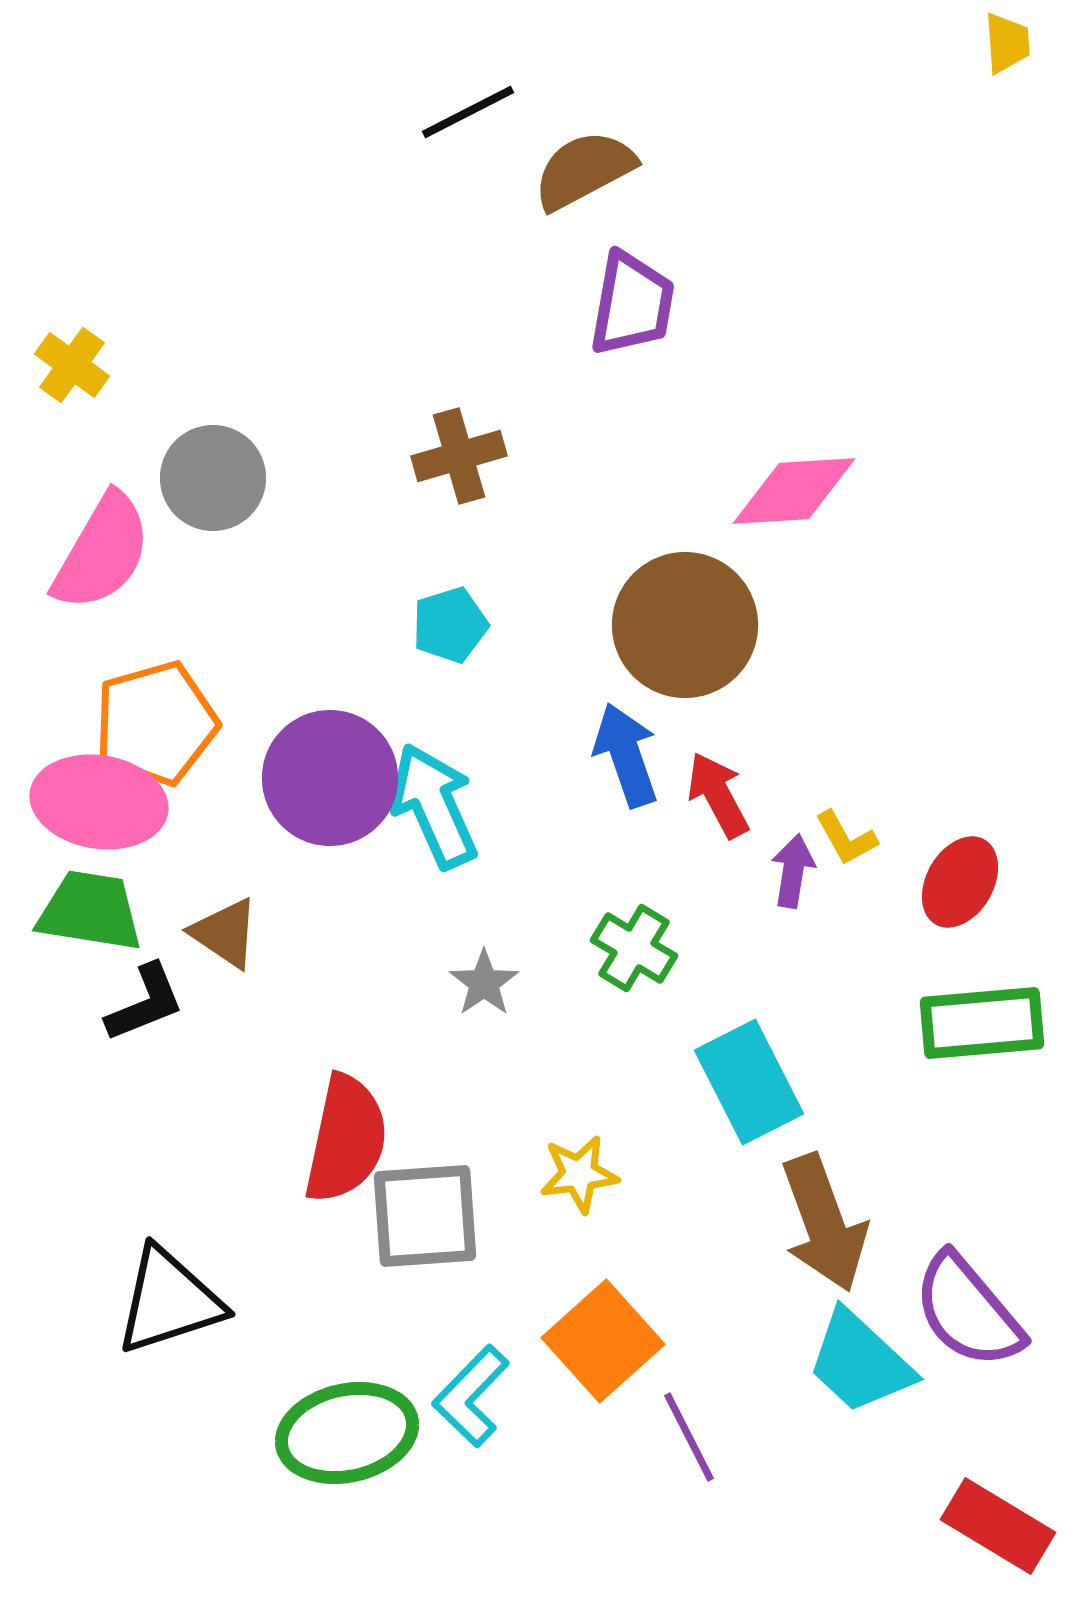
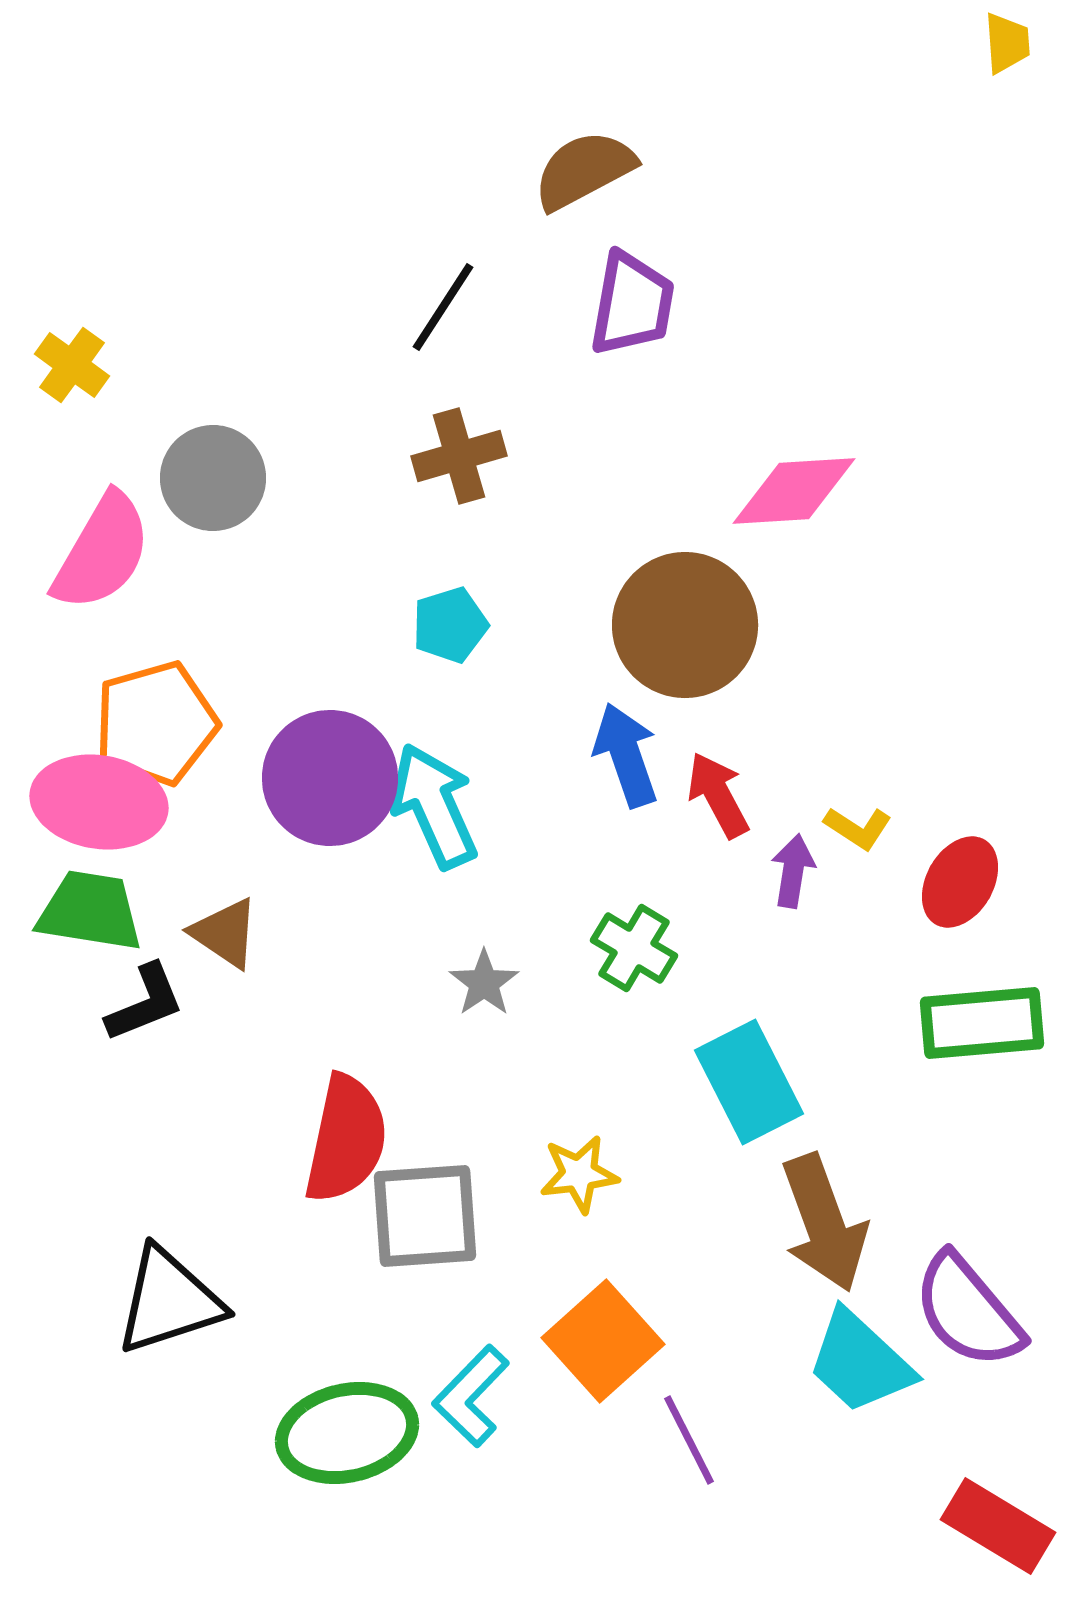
black line: moved 25 px left, 195 px down; rotated 30 degrees counterclockwise
yellow L-shape: moved 12 px right, 10 px up; rotated 28 degrees counterclockwise
purple line: moved 3 px down
